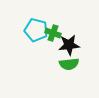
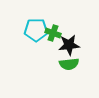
cyan pentagon: rotated 15 degrees counterclockwise
